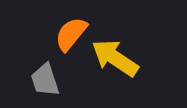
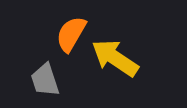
orange semicircle: rotated 9 degrees counterclockwise
